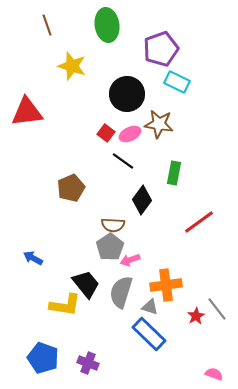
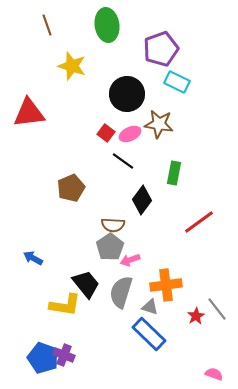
red triangle: moved 2 px right, 1 px down
purple cross: moved 24 px left, 8 px up
